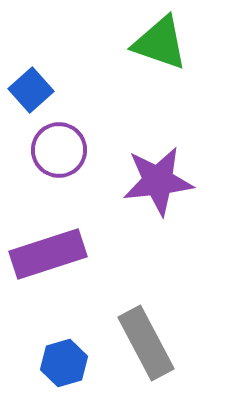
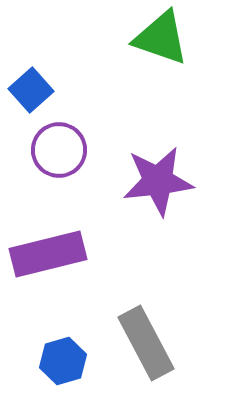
green triangle: moved 1 px right, 5 px up
purple rectangle: rotated 4 degrees clockwise
blue hexagon: moved 1 px left, 2 px up
